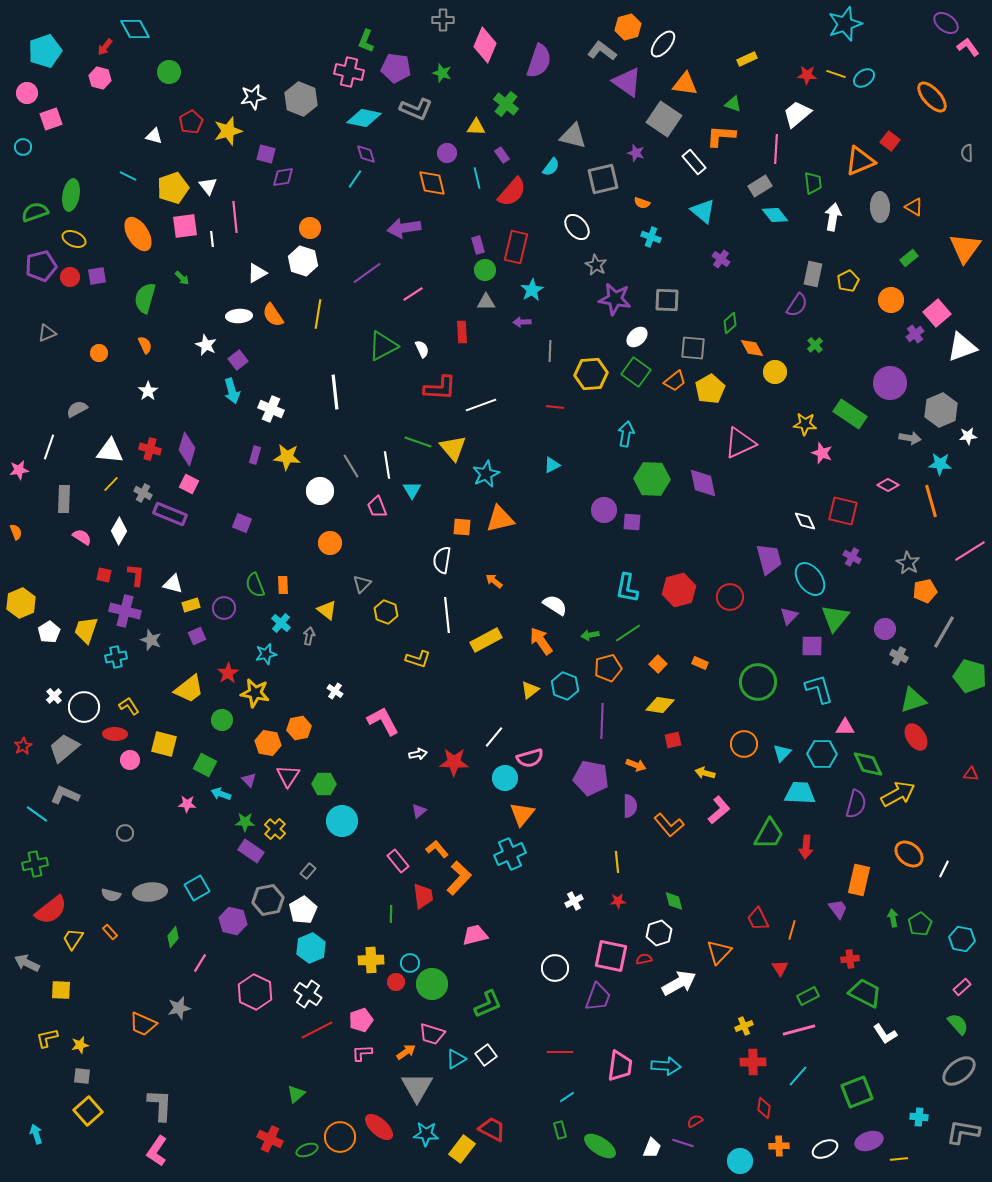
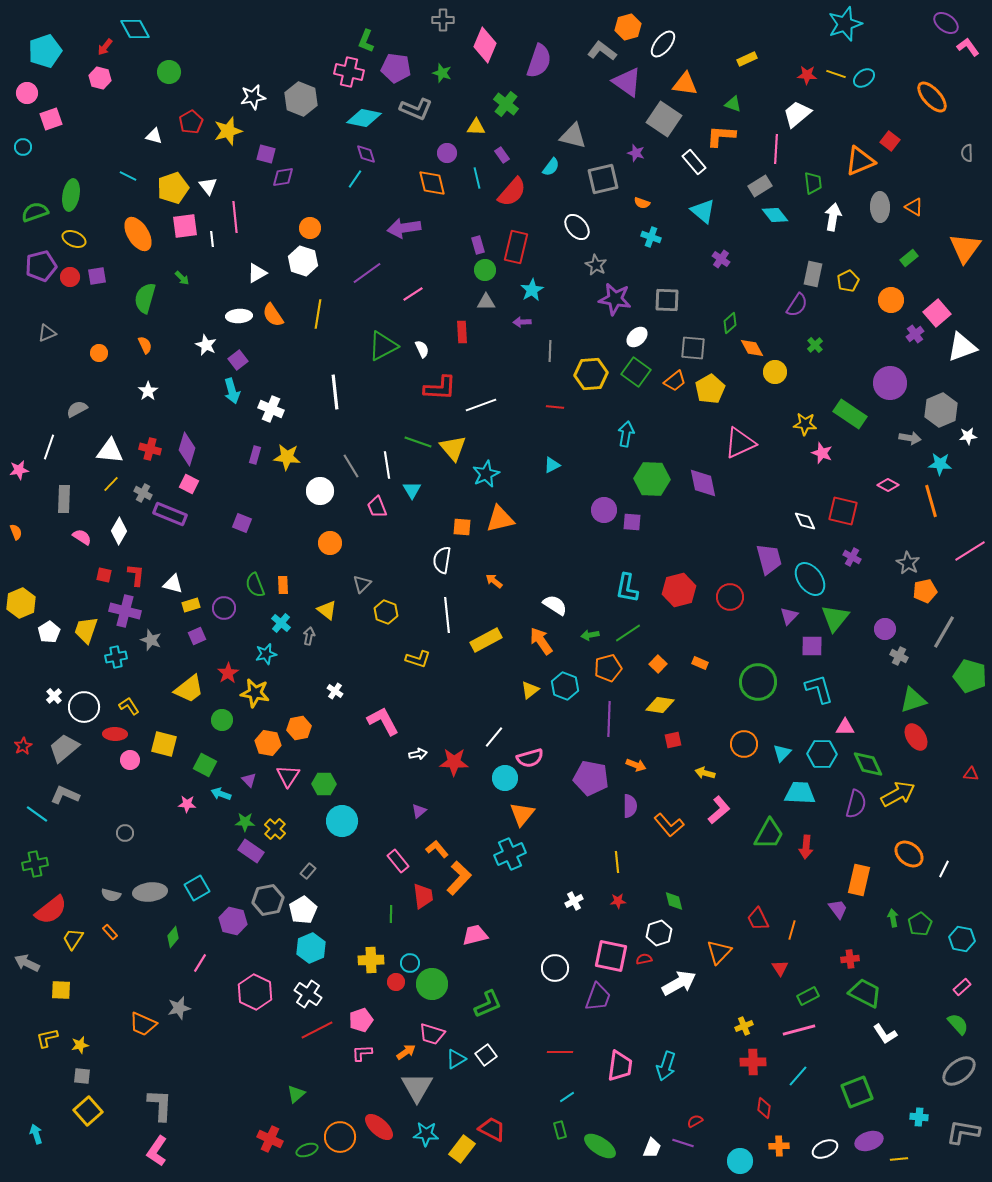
purple line at (602, 721): moved 7 px right, 2 px up
cyan arrow at (666, 1066): rotated 104 degrees clockwise
